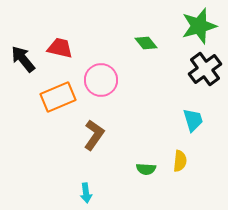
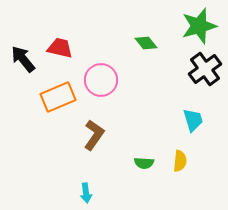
green semicircle: moved 2 px left, 6 px up
